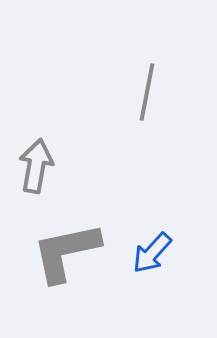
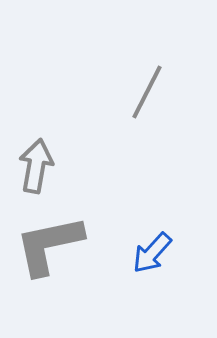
gray line: rotated 16 degrees clockwise
gray L-shape: moved 17 px left, 7 px up
